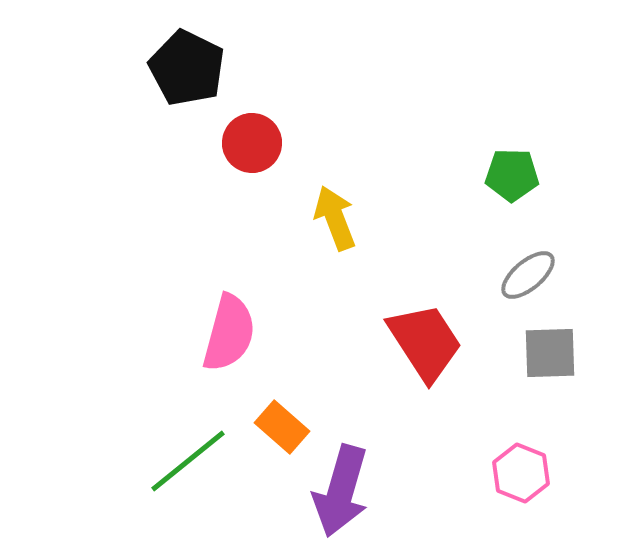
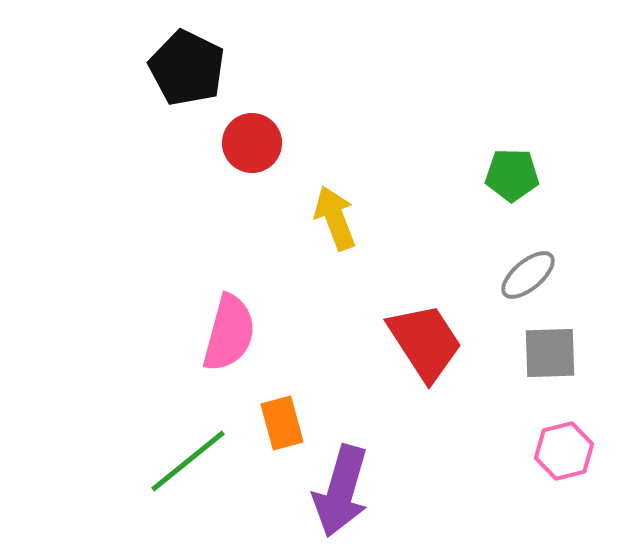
orange rectangle: moved 4 px up; rotated 34 degrees clockwise
pink hexagon: moved 43 px right, 22 px up; rotated 24 degrees clockwise
